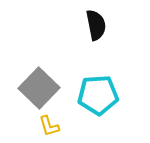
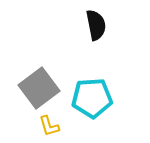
gray square: rotated 9 degrees clockwise
cyan pentagon: moved 6 px left, 3 px down
